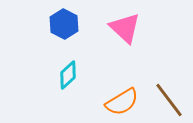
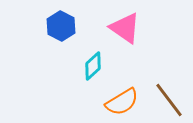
blue hexagon: moved 3 px left, 2 px down
pink triangle: rotated 8 degrees counterclockwise
cyan diamond: moved 25 px right, 9 px up
